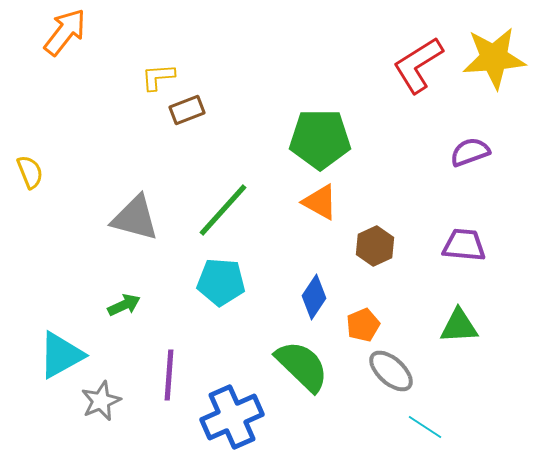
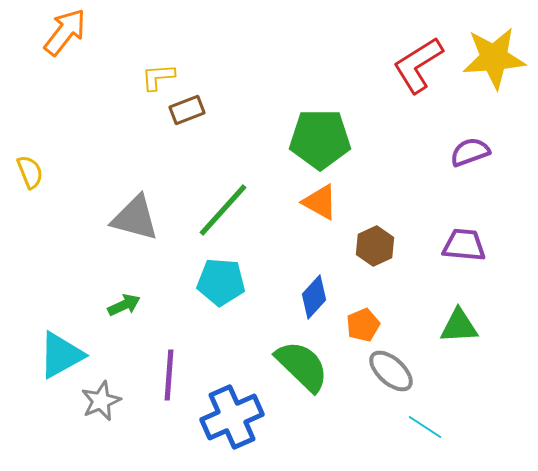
blue diamond: rotated 9 degrees clockwise
